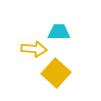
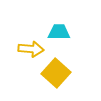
yellow arrow: moved 3 px left
